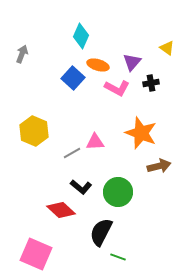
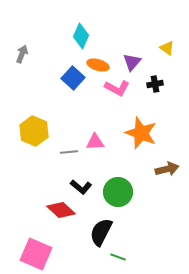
black cross: moved 4 px right, 1 px down
gray line: moved 3 px left, 1 px up; rotated 24 degrees clockwise
brown arrow: moved 8 px right, 3 px down
